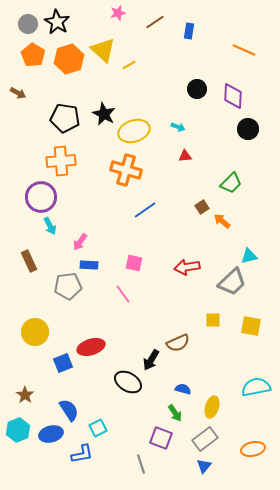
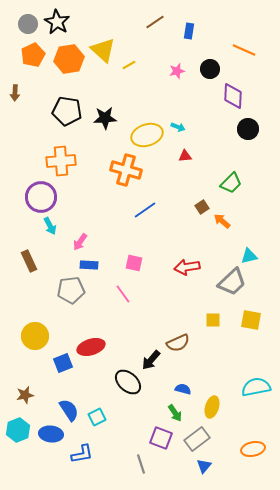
pink star at (118, 13): moved 59 px right, 58 px down
orange pentagon at (33, 55): rotated 15 degrees clockwise
orange hexagon at (69, 59): rotated 8 degrees clockwise
black circle at (197, 89): moved 13 px right, 20 px up
brown arrow at (18, 93): moved 3 px left; rotated 63 degrees clockwise
black star at (104, 114): moved 1 px right, 4 px down; rotated 30 degrees counterclockwise
black pentagon at (65, 118): moved 2 px right, 7 px up
yellow ellipse at (134, 131): moved 13 px right, 4 px down
gray pentagon at (68, 286): moved 3 px right, 4 px down
yellow square at (251, 326): moved 6 px up
yellow circle at (35, 332): moved 4 px down
black arrow at (151, 360): rotated 10 degrees clockwise
black ellipse at (128, 382): rotated 12 degrees clockwise
brown star at (25, 395): rotated 24 degrees clockwise
cyan square at (98, 428): moved 1 px left, 11 px up
blue ellipse at (51, 434): rotated 20 degrees clockwise
gray rectangle at (205, 439): moved 8 px left
